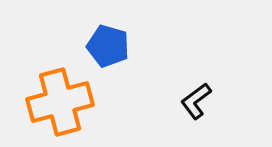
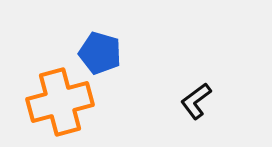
blue pentagon: moved 8 px left, 7 px down
